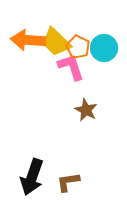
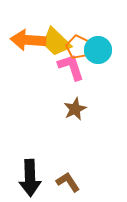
cyan circle: moved 6 px left, 2 px down
brown star: moved 11 px left, 1 px up; rotated 20 degrees clockwise
black arrow: moved 2 px left, 1 px down; rotated 21 degrees counterclockwise
brown L-shape: rotated 65 degrees clockwise
